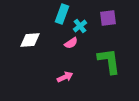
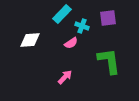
cyan rectangle: rotated 24 degrees clockwise
cyan cross: moved 2 px right; rotated 32 degrees counterclockwise
pink arrow: rotated 21 degrees counterclockwise
